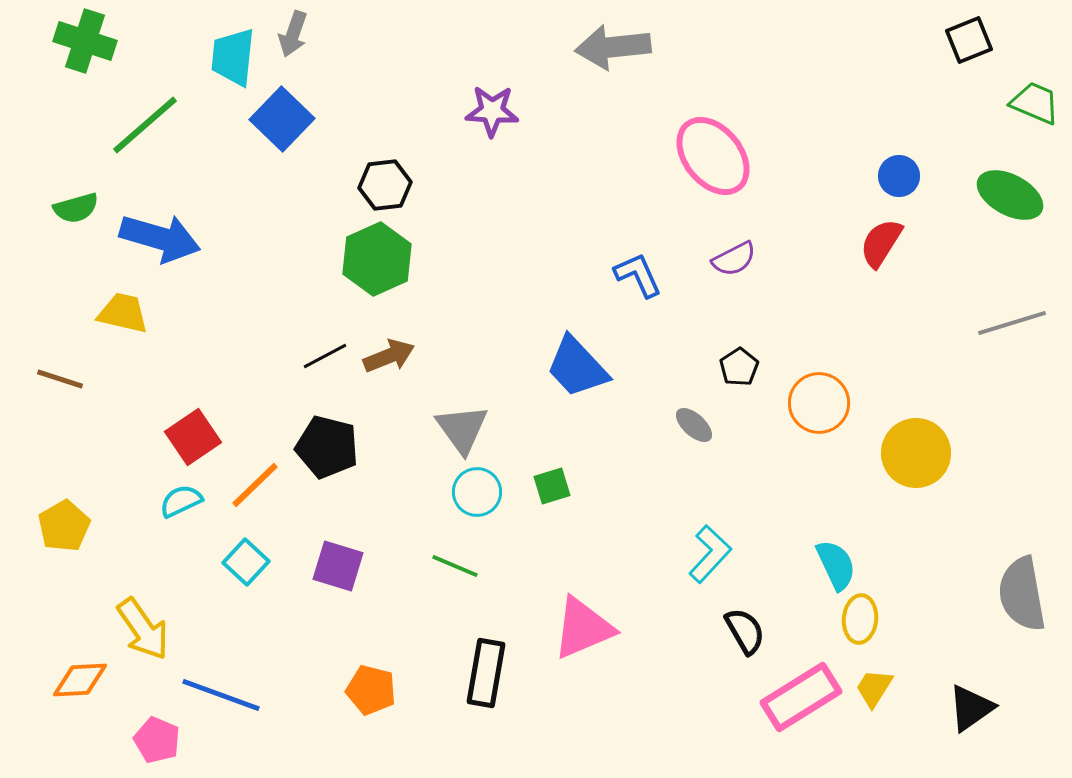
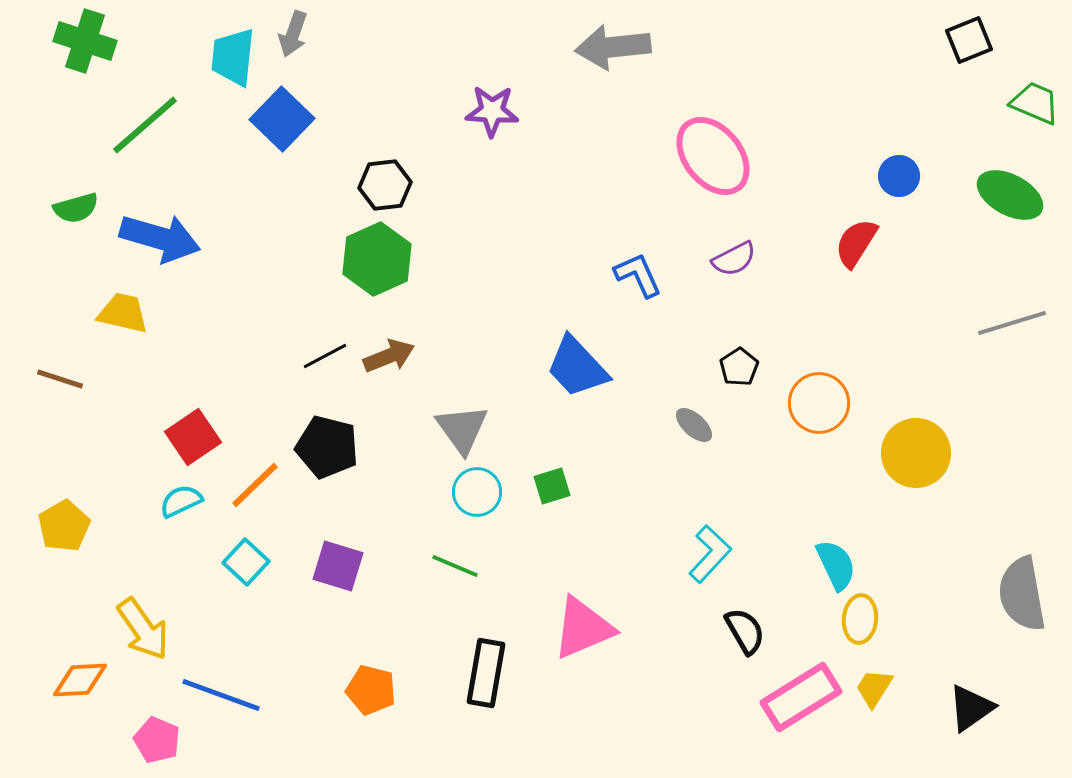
red semicircle at (881, 243): moved 25 px left
